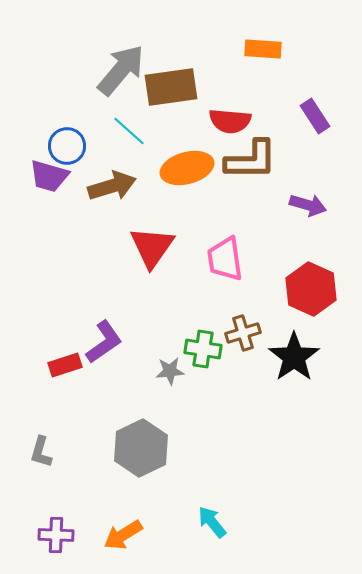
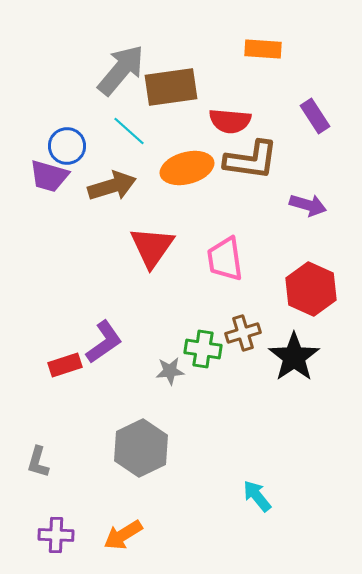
brown L-shape: rotated 8 degrees clockwise
gray L-shape: moved 3 px left, 10 px down
cyan arrow: moved 45 px right, 26 px up
